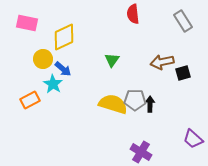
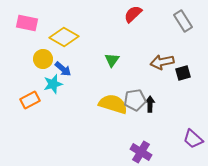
red semicircle: rotated 54 degrees clockwise
yellow diamond: rotated 56 degrees clockwise
cyan star: rotated 24 degrees clockwise
gray pentagon: rotated 10 degrees counterclockwise
